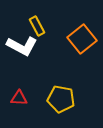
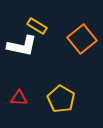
yellow rectangle: rotated 30 degrees counterclockwise
white L-shape: rotated 16 degrees counterclockwise
yellow pentagon: rotated 20 degrees clockwise
